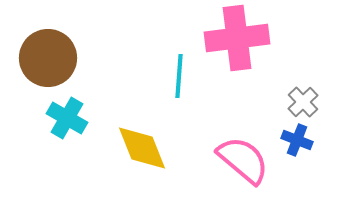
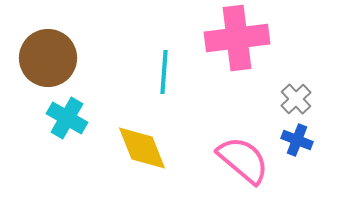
cyan line: moved 15 px left, 4 px up
gray cross: moved 7 px left, 3 px up
